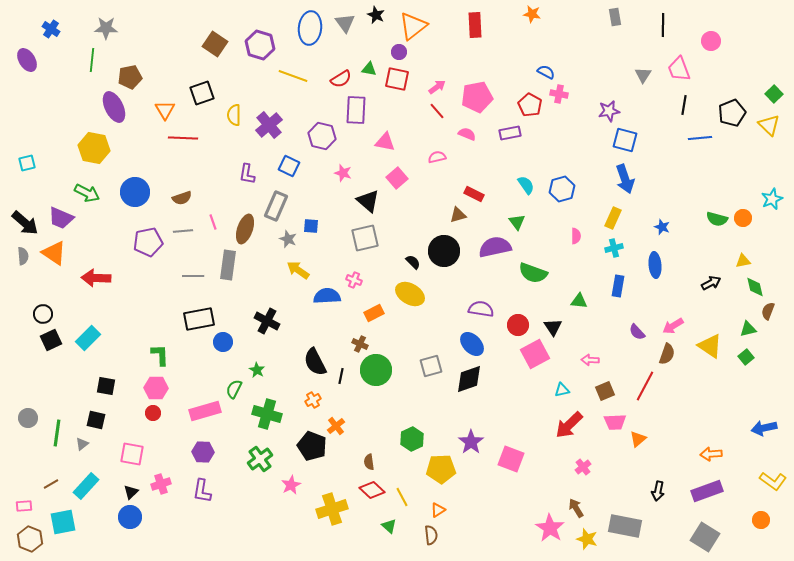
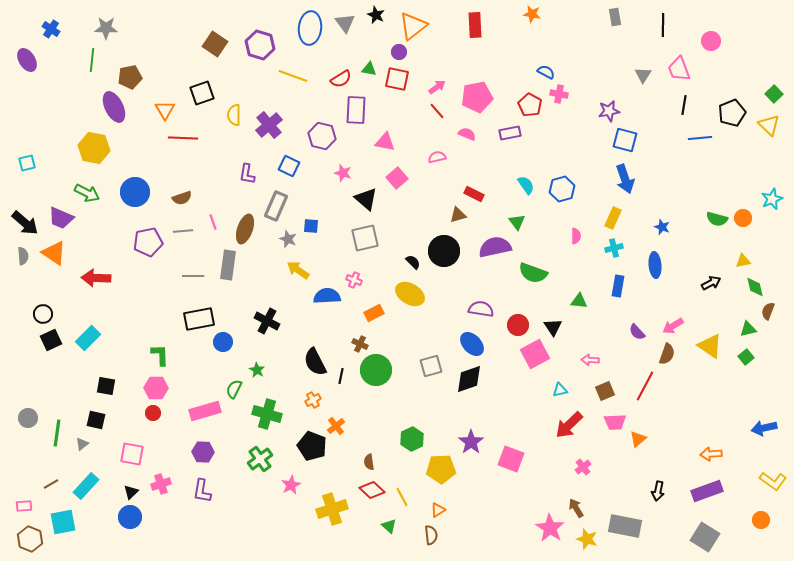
black triangle at (368, 201): moved 2 px left, 2 px up
cyan triangle at (562, 390): moved 2 px left
